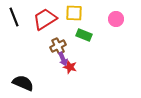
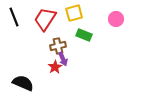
yellow square: rotated 18 degrees counterclockwise
red trapezoid: rotated 25 degrees counterclockwise
brown cross: rotated 14 degrees clockwise
red star: moved 15 px left; rotated 24 degrees clockwise
